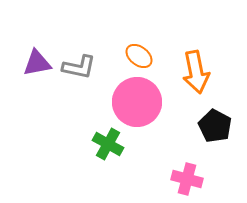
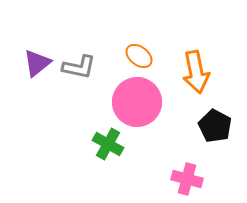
purple triangle: rotated 28 degrees counterclockwise
